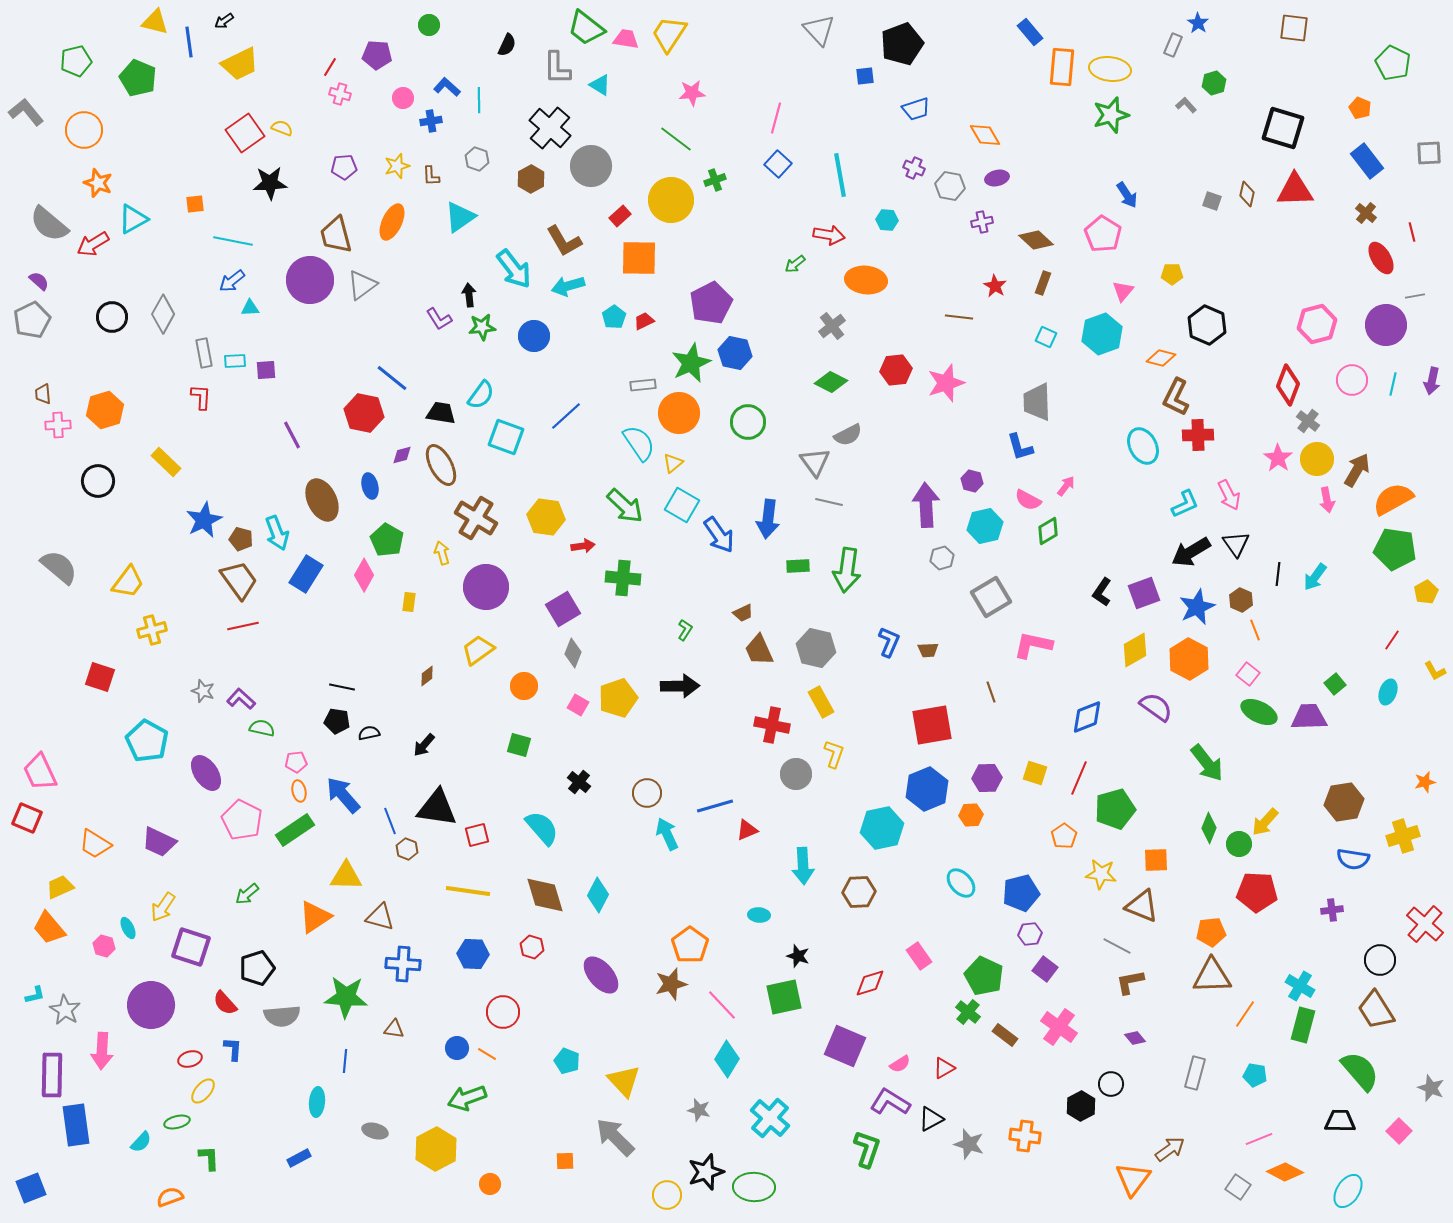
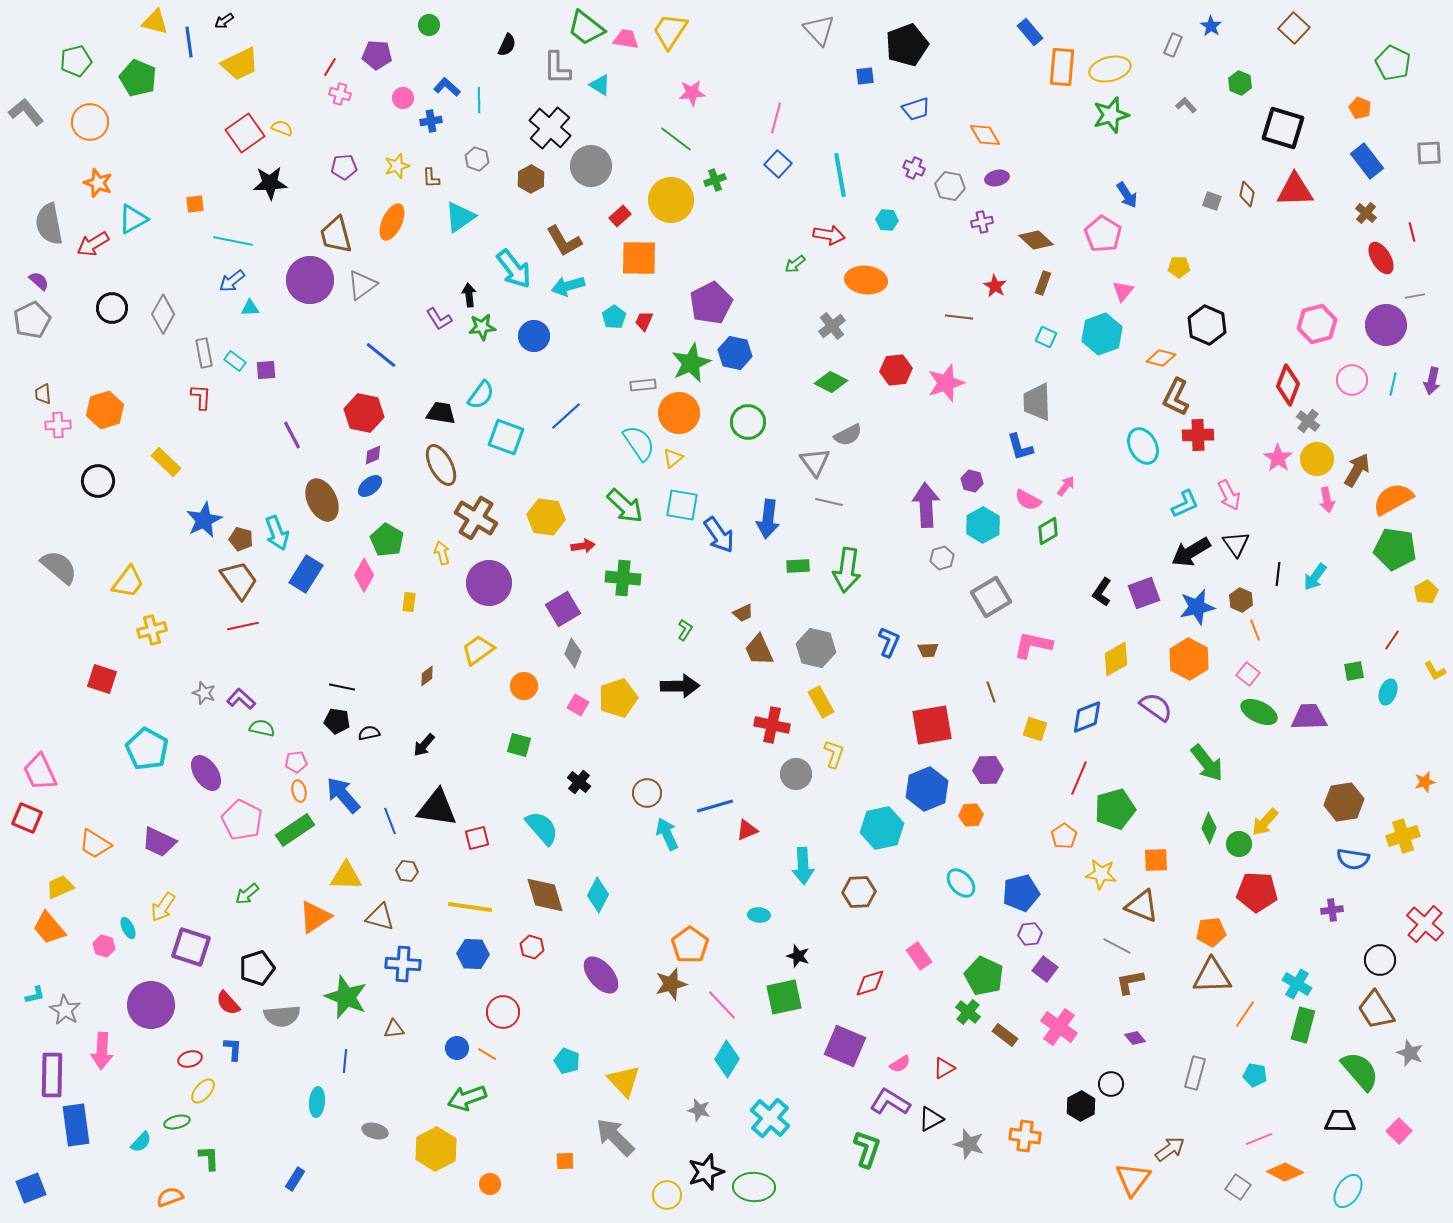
blue star at (1198, 23): moved 13 px right, 3 px down
brown square at (1294, 28): rotated 36 degrees clockwise
yellow trapezoid at (669, 34): moved 1 px right, 3 px up
black pentagon at (902, 44): moved 5 px right, 1 px down
yellow ellipse at (1110, 69): rotated 21 degrees counterclockwise
green hexagon at (1214, 83): moved 26 px right; rotated 20 degrees counterclockwise
orange circle at (84, 130): moved 6 px right, 8 px up
brown L-shape at (431, 176): moved 2 px down
gray semicircle at (49, 224): rotated 39 degrees clockwise
yellow pentagon at (1172, 274): moved 7 px right, 7 px up
black circle at (112, 317): moved 9 px up
red trapezoid at (644, 321): rotated 40 degrees counterclockwise
cyan rectangle at (235, 361): rotated 40 degrees clockwise
blue line at (392, 378): moved 11 px left, 23 px up
purple diamond at (402, 455): moved 29 px left; rotated 10 degrees counterclockwise
yellow triangle at (673, 463): moved 5 px up
blue ellipse at (370, 486): rotated 65 degrees clockwise
cyan square at (682, 505): rotated 20 degrees counterclockwise
cyan hexagon at (985, 526): moved 2 px left, 1 px up; rotated 16 degrees counterclockwise
purple circle at (486, 587): moved 3 px right, 4 px up
blue star at (1197, 607): rotated 12 degrees clockwise
yellow diamond at (1135, 650): moved 19 px left, 9 px down
red square at (100, 677): moved 2 px right, 2 px down
green square at (1335, 684): moved 19 px right, 13 px up; rotated 30 degrees clockwise
gray star at (203, 691): moved 1 px right, 2 px down
cyan pentagon at (147, 741): moved 8 px down
yellow square at (1035, 773): moved 44 px up
purple hexagon at (987, 778): moved 1 px right, 8 px up
red square at (477, 835): moved 3 px down
brown hexagon at (407, 849): moved 22 px down; rotated 15 degrees counterclockwise
yellow line at (468, 891): moved 2 px right, 16 px down
cyan cross at (1300, 986): moved 3 px left, 2 px up
green star at (346, 997): rotated 18 degrees clockwise
red semicircle at (225, 1003): moved 3 px right
brown triangle at (394, 1029): rotated 15 degrees counterclockwise
gray star at (1431, 1088): moved 21 px left, 35 px up
blue rectangle at (299, 1158): moved 4 px left, 21 px down; rotated 30 degrees counterclockwise
